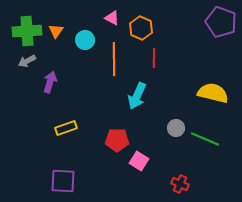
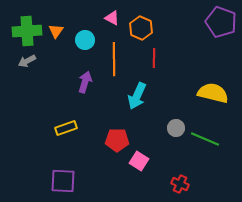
purple arrow: moved 35 px right
